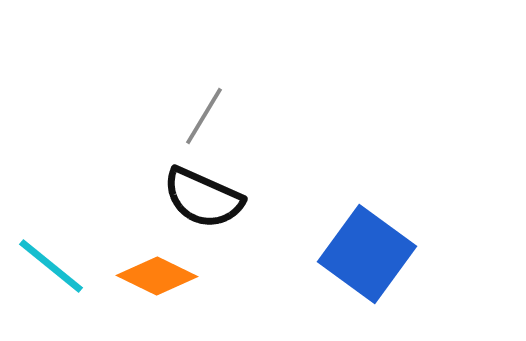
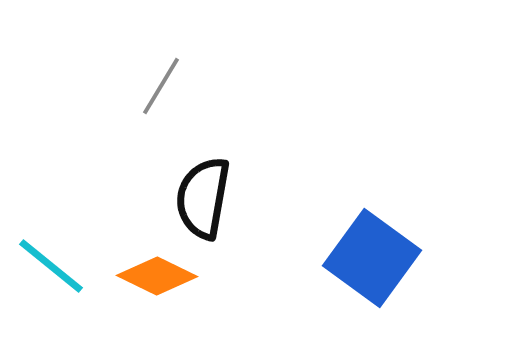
gray line: moved 43 px left, 30 px up
black semicircle: rotated 76 degrees clockwise
blue square: moved 5 px right, 4 px down
